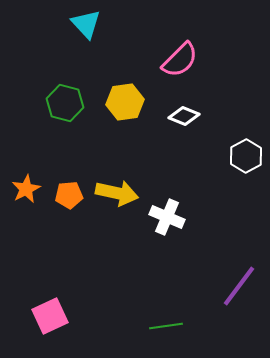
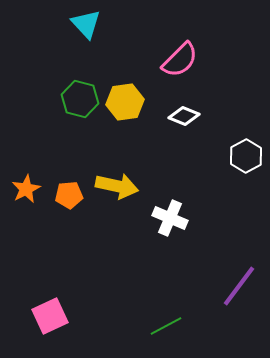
green hexagon: moved 15 px right, 4 px up
yellow arrow: moved 7 px up
white cross: moved 3 px right, 1 px down
green line: rotated 20 degrees counterclockwise
